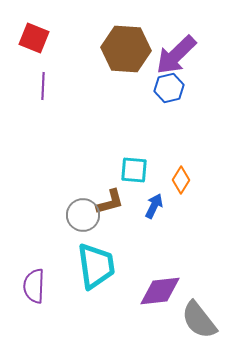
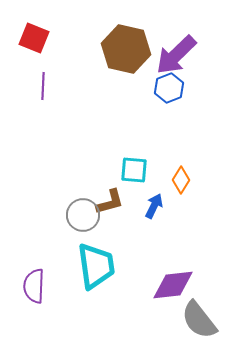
brown hexagon: rotated 9 degrees clockwise
blue hexagon: rotated 8 degrees counterclockwise
purple diamond: moved 13 px right, 6 px up
